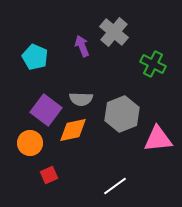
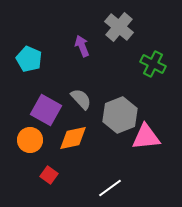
gray cross: moved 5 px right, 5 px up
cyan pentagon: moved 6 px left, 2 px down
gray semicircle: rotated 135 degrees counterclockwise
purple square: rotated 8 degrees counterclockwise
gray hexagon: moved 2 px left, 1 px down
orange diamond: moved 8 px down
pink triangle: moved 12 px left, 2 px up
orange circle: moved 3 px up
red square: rotated 30 degrees counterclockwise
white line: moved 5 px left, 2 px down
